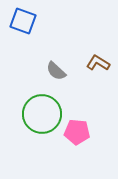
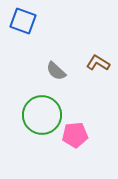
green circle: moved 1 px down
pink pentagon: moved 2 px left, 3 px down; rotated 10 degrees counterclockwise
